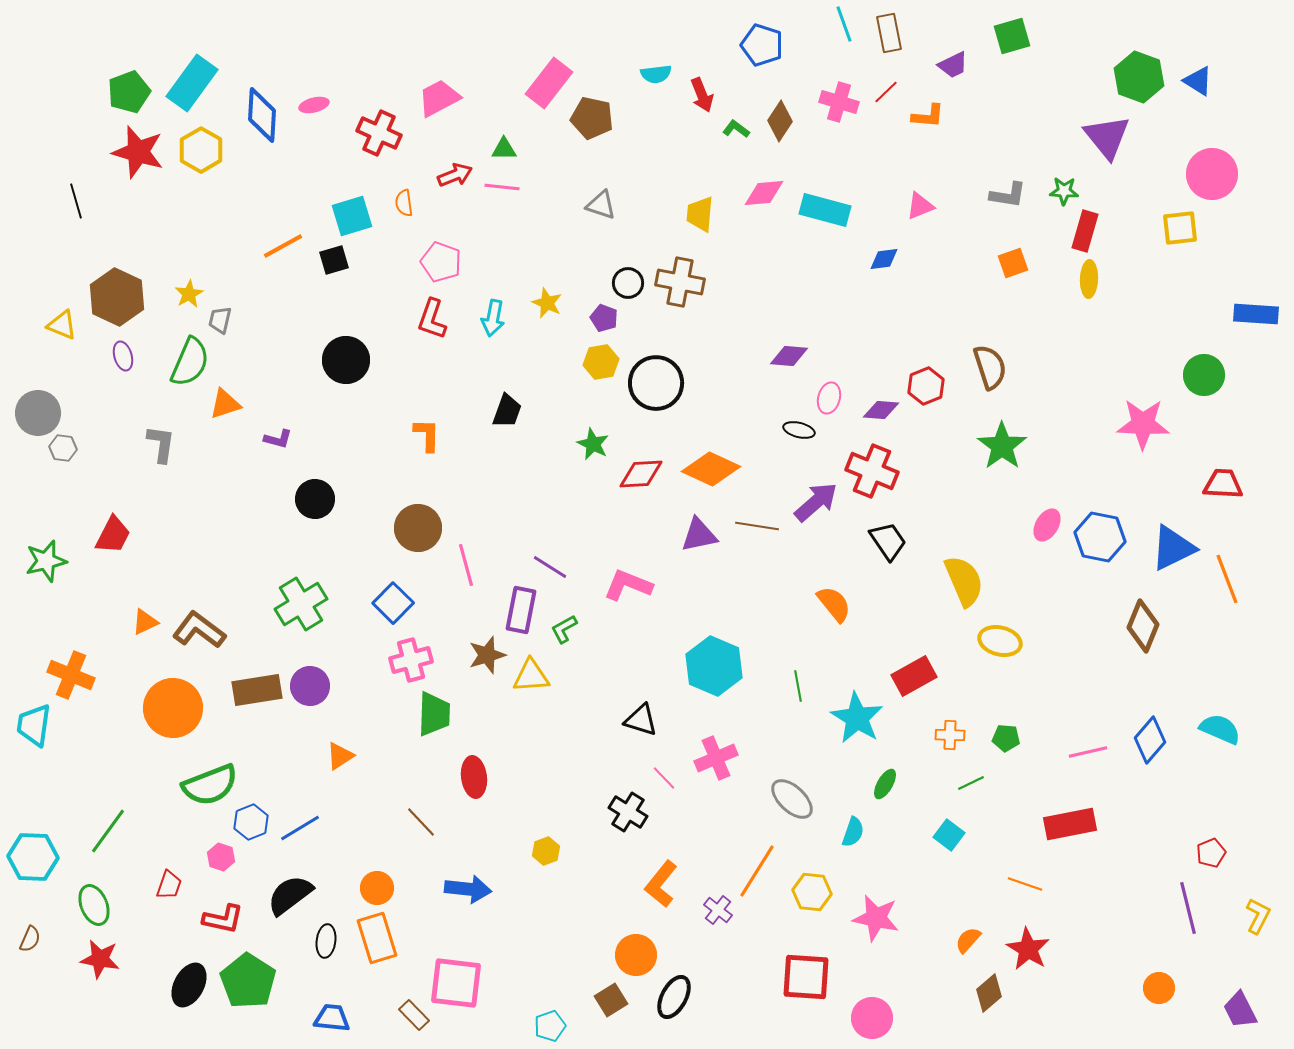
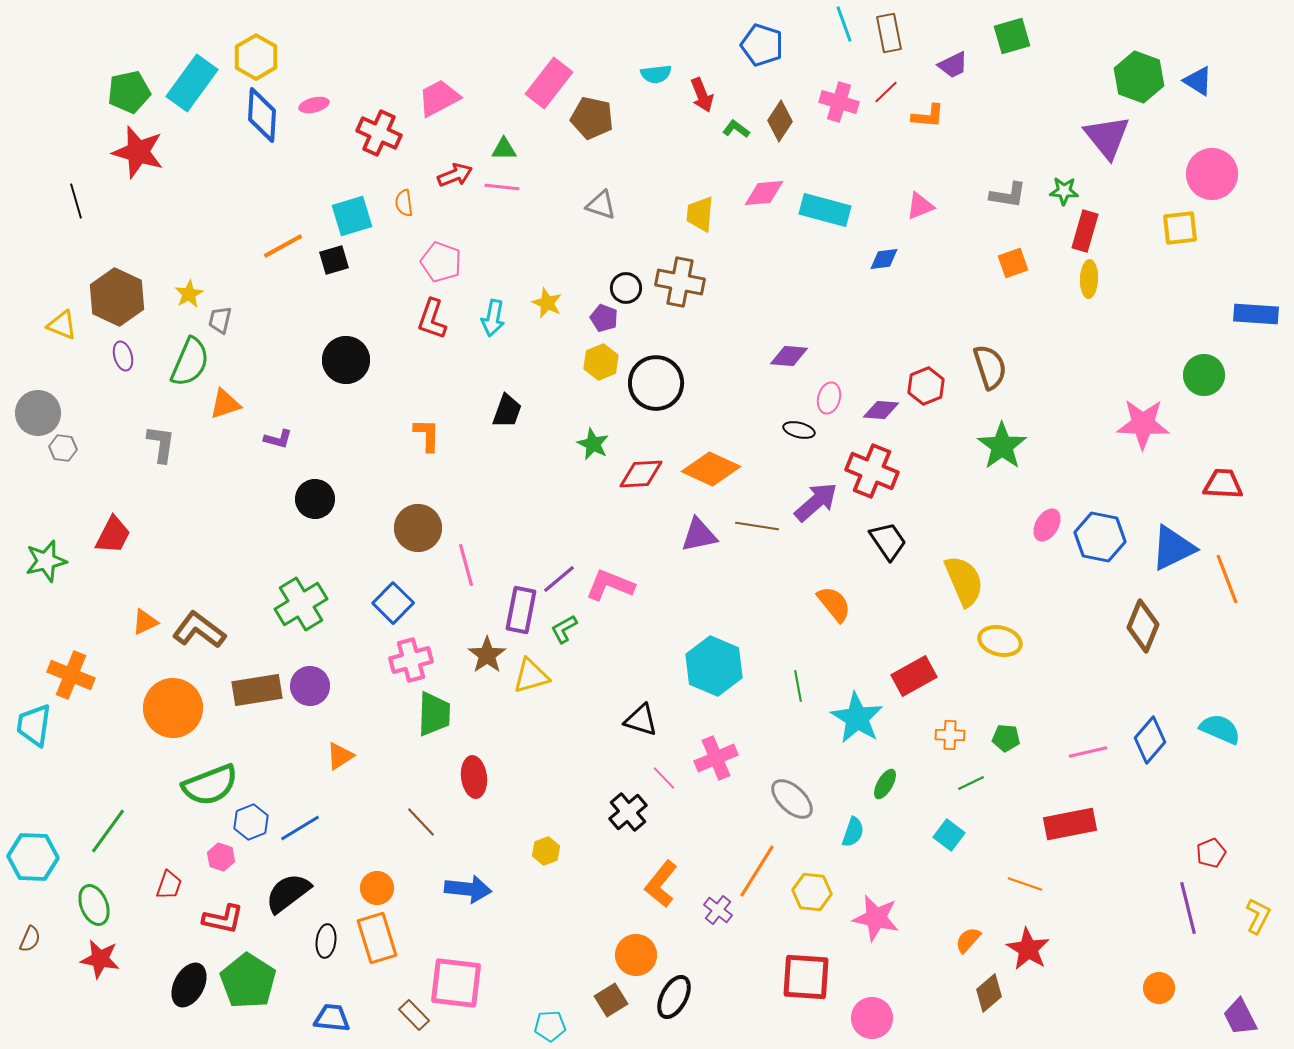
green pentagon at (129, 92): rotated 9 degrees clockwise
yellow hexagon at (201, 150): moved 55 px right, 93 px up
black circle at (628, 283): moved 2 px left, 5 px down
yellow hexagon at (601, 362): rotated 12 degrees counterclockwise
purple line at (550, 567): moved 9 px right, 12 px down; rotated 72 degrees counterclockwise
pink L-shape at (628, 585): moved 18 px left
brown star at (487, 655): rotated 18 degrees counterclockwise
yellow triangle at (531, 676): rotated 12 degrees counterclockwise
black cross at (628, 812): rotated 18 degrees clockwise
black semicircle at (290, 895): moved 2 px left, 2 px up
purple trapezoid at (1240, 1010): moved 7 px down
cyan pentagon at (550, 1026): rotated 16 degrees clockwise
